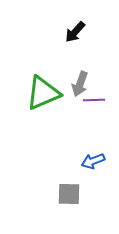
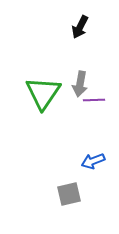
black arrow: moved 5 px right, 5 px up; rotated 15 degrees counterclockwise
gray arrow: rotated 10 degrees counterclockwise
green triangle: rotated 33 degrees counterclockwise
gray square: rotated 15 degrees counterclockwise
